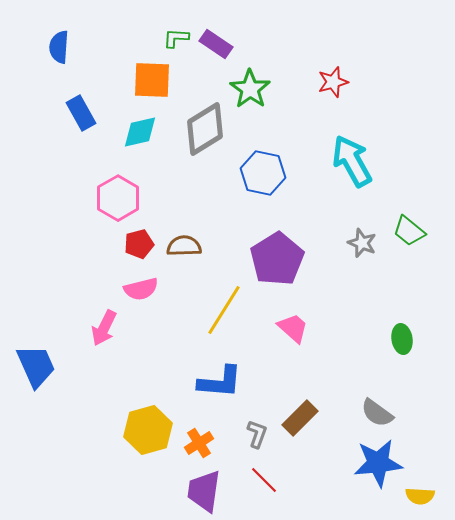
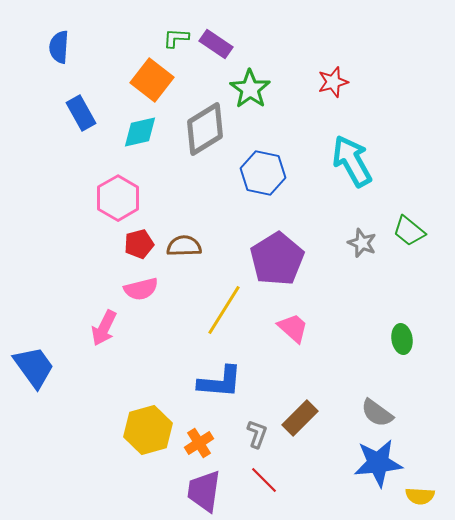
orange square: rotated 36 degrees clockwise
blue trapezoid: moved 2 px left, 1 px down; rotated 12 degrees counterclockwise
